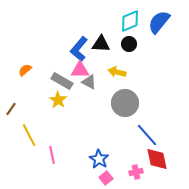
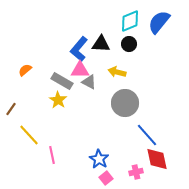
yellow line: rotated 15 degrees counterclockwise
